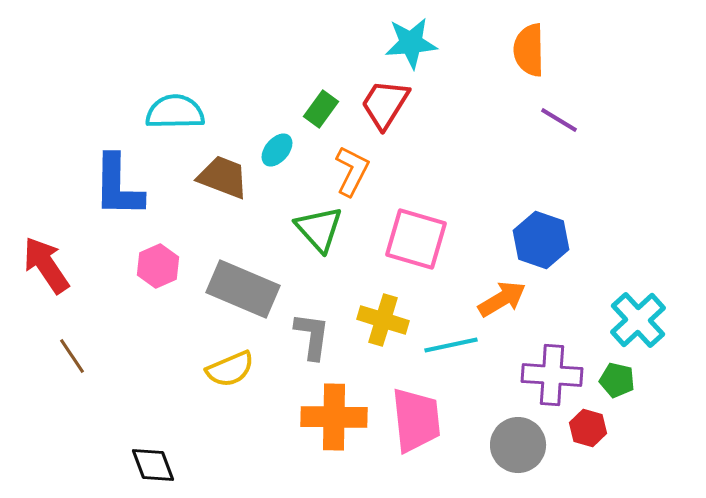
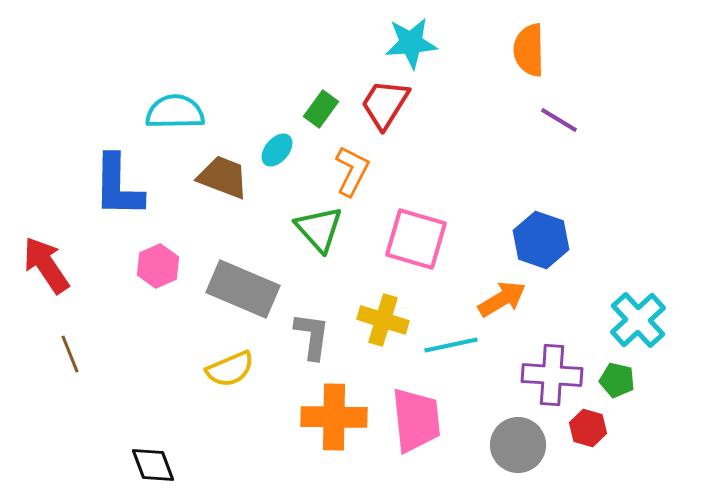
brown line: moved 2 px left, 2 px up; rotated 12 degrees clockwise
